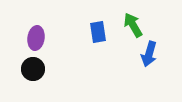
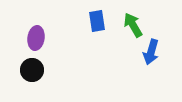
blue rectangle: moved 1 px left, 11 px up
blue arrow: moved 2 px right, 2 px up
black circle: moved 1 px left, 1 px down
